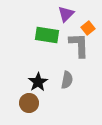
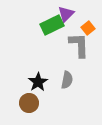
green rectangle: moved 5 px right, 10 px up; rotated 35 degrees counterclockwise
